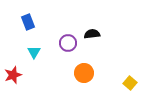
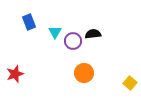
blue rectangle: moved 1 px right
black semicircle: moved 1 px right
purple circle: moved 5 px right, 2 px up
cyan triangle: moved 21 px right, 20 px up
red star: moved 2 px right, 1 px up
